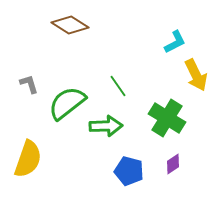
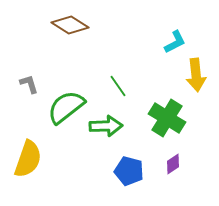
yellow arrow: rotated 20 degrees clockwise
green semicircle: moved 1 px left, 4 px down
